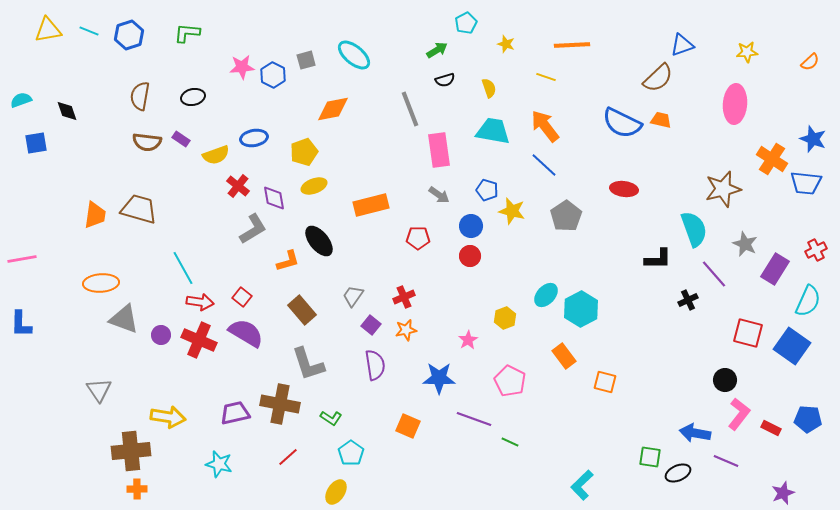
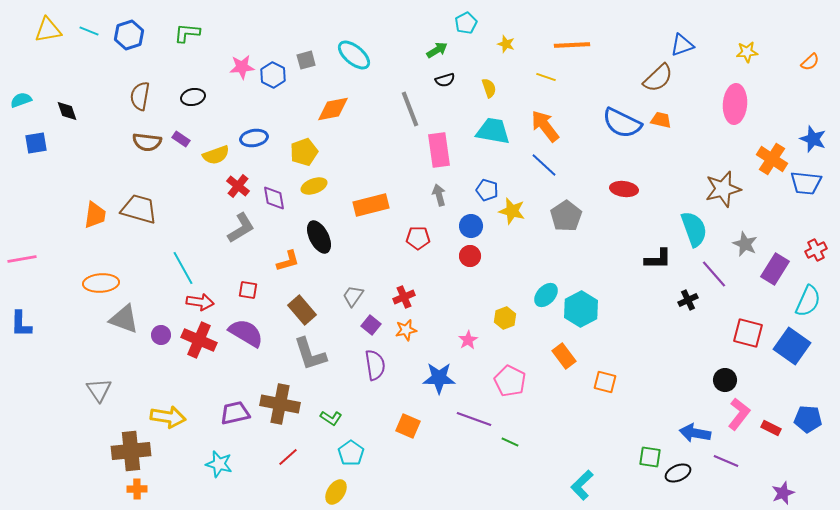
gray arrow at (439, 195): rotated 140 degrees counterclockwise
gray L-shape at (253, 229): moved 12 px left, 1 px up
black ellipse at (319, 241): moved 4 px up; rotated 12 degrees clockwise
red square at (242, 297): moved 6 px right, 7 px up; rotated 30 degrees counterclockwise
gray L-shape at (308, 364): moved 2 px right, 10 px up
